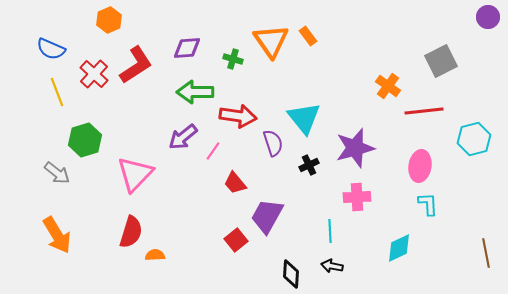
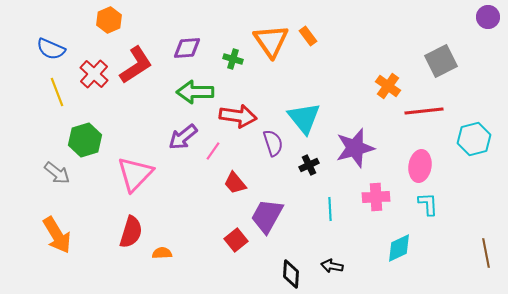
pink cross: moved 19 px right
cyan line: moved 22 px up
orange semicircle: moved 7 px right, 2 px up
